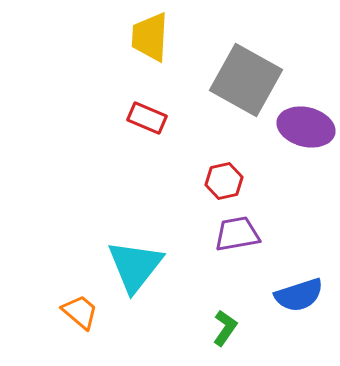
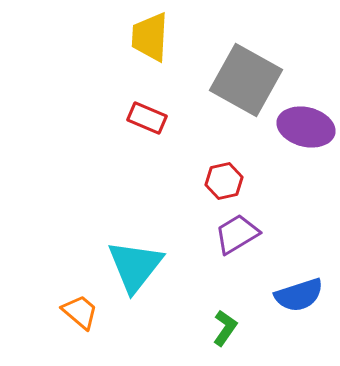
purple trapezoid: rotated 21 degrees counterclockwise
